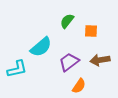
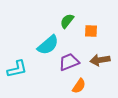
cyan semicircle: moved 7 px right, 2 px up
purple trapezoid: rotated 15 degrees clockwise
